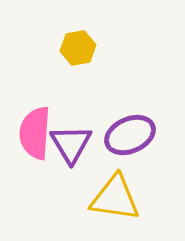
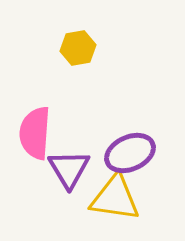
purple ellipse: moved 18 px down
purple triangle: moved 2 px left, 25 px down
